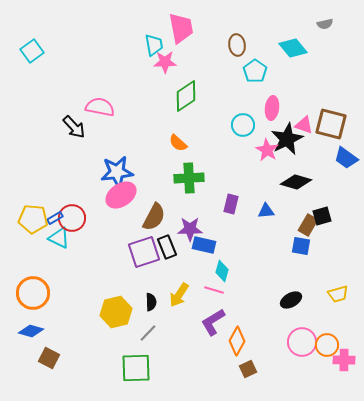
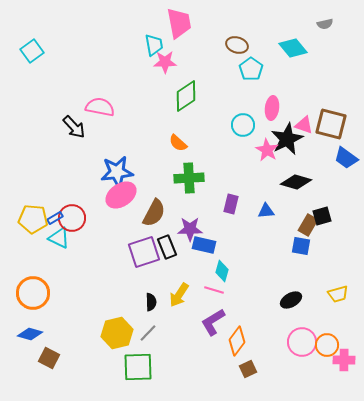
pink trapezoid at (181, 28): moved 2 px left, 5 px up
brown ellipse at (237, 45): rotated 65 degrees counterclockwise
cyan pentagon at (255, 71): moved 4 px left, 2 px up
brown semicircle at (154, 217): moved 4 px up
yellow hexagon at (116, 312): moved 1 px right, 21 px down
blue diamond at (31, 331): moved 1 px left, 3 px down
orange diamond at (237, 341): rotated 8 degrees clockwise
green square at (136, 368): moved 2 px right, 1 px up
